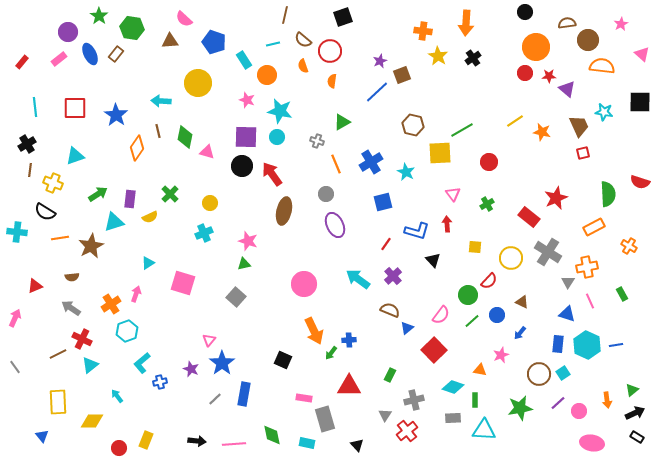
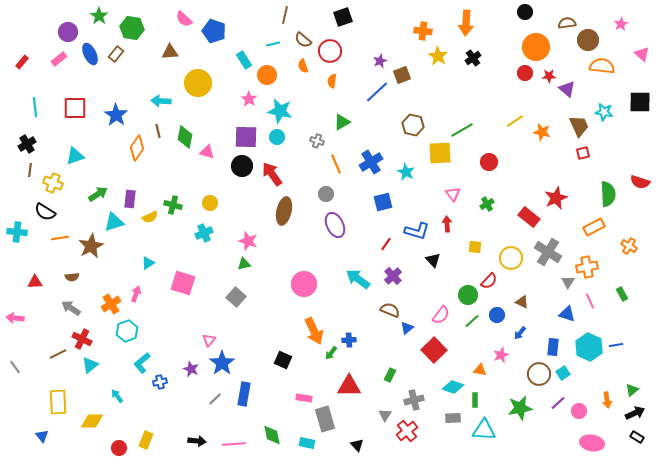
brown triangle at (170, 41): moved 11 px down
blue pentagon at (214, 42): moved 11 px up
pink star at (247, 100): moved 2 px right, 1 px up; rotated 14 degrees clockwise
green cross at (170, 194): moved 3 px right, 11 px down; rotated 30 degrees counterclockwise
red triangle at (35, 286): moved 4 px up; rotated 21 degrees clockwise
pink arrow at (15, 318): rotated 108 degrees counterclockwise
blue rectangle at (558, 344): moved 5 px left, 3 px down
cyan hexagon at (587, 345): moved 2 px right, 2 px down
